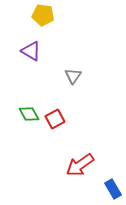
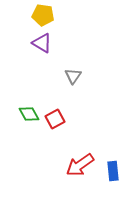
purple triangle: moved 11 px right, 8 px up
blue rectangle: moved 18 px up; rotated 24 degrees clockwise
